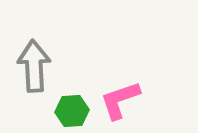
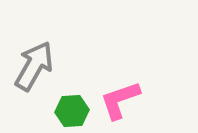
gray arrow: rotated 33 degrees clockwise
